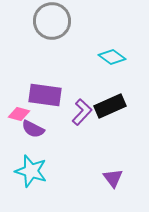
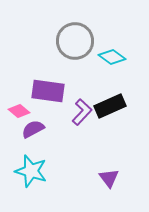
gray circle: moved 23 px right, 20 px down
purple rectangle: moved 3 px right, 4 px up
pink diamond: moved 3 px up; rotated 25 degrees clockwise
purple semicircle: rotated 125 degrees clockwise
purple triangle: moved 4 px left
